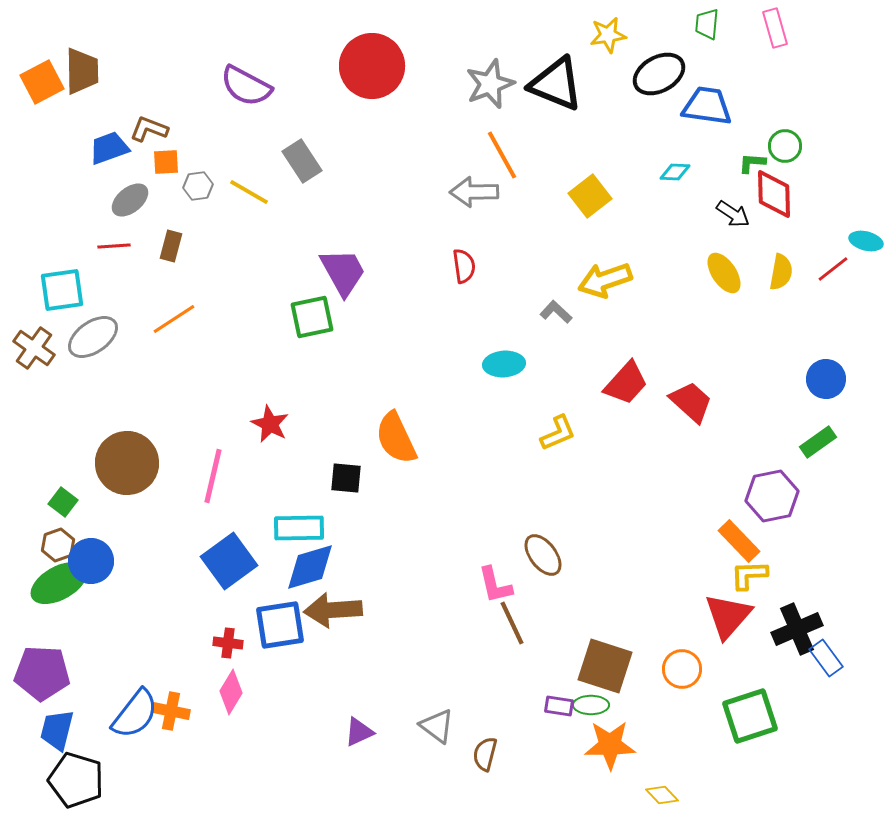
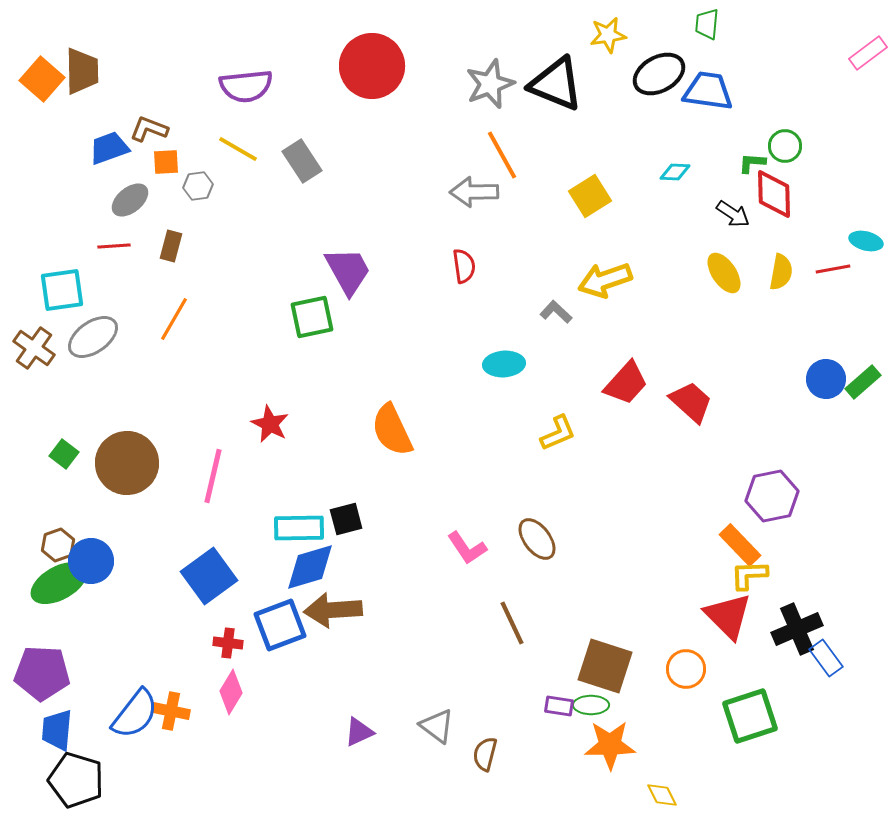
pink rectangle at (775, 28): moved 93 px right, 25 px down; rotated 69 degrees clockwise
orange square at (42, 82): moved 3 px up; rotated 21 degrees counterclockwise
purple semicircle at (246, 86): rotated 34 degrees counterclockwise
blue trapezoid at (707, 106): moved 1 px right, 15 px up
yellow line at (249, 192): moved 11 px left, 43 px up
yellow square at (590, 196): rotated 6 degrees clockwise
red line at (833, 269): rotated 28 degrees clockwise
purple trapezoid at (343, 272): moved 5 px right, 1 px up
orange line at (174, 319): rotated 27 degrees counterclockwise
orange semicircle at (396, 438): moved 4 px left, 8 px up
green rectangle at (818, 442): moved 45 px right, 60 px up; rotated 6 degrees counterclockwise
black square at (346, 478): moved 41 px down; rotated 20 degrees counterclockwise
green square at (63, 502): moved 1 px right, 48 px up
orange rectangle at (739, 541): moved 1 px right, 4 px down
brown ellipse at (543, 555): moved 6 px left, 16 px up
blue square at (229, 561): moved 20 px left, 15 px down
pink L-shape at (495, 585): moved 28 px left, 37 px up; rotated 21 degrees counterclockwise
red triangle at (728, 616): rotated 26 degrees counterclockwise
blue square at (280, 625): rotated 12 degrees counterclockwise
orange circle at (682, 669): moved 4 px right
blue trapezoid at (57, 730): rotated 9 degrees counterclockwise
yellow diamond at (662, 795): rotated 16 degrees clockwise
